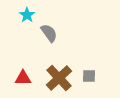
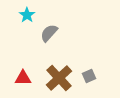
gray semicircle: rotated 102 degrees counterclockwise
gray square: rotated 24 degrees counterclockwise
